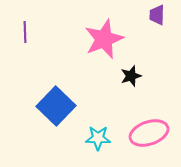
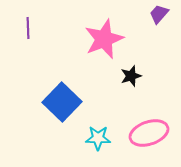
purple trapezoid: moved 2 px right, 1 px up; rotated 40 degrees clockwise
purple line: moved 3 px right, 4 px up
blue square: moved 6 px right, 4 px up
